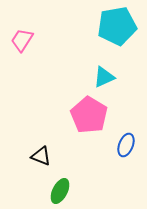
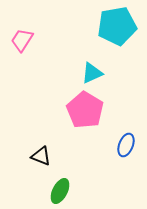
cyan triangle: moved 12 px left, 4 px up
pink pentagon: moved 4 px left, 5 px up
